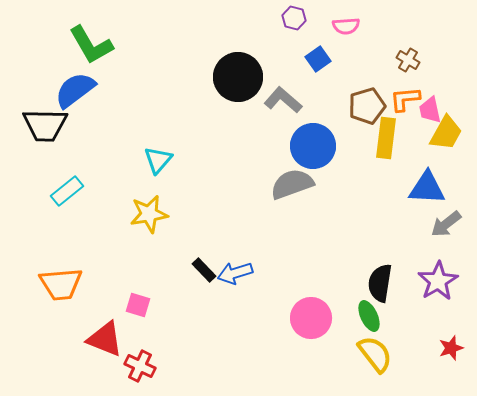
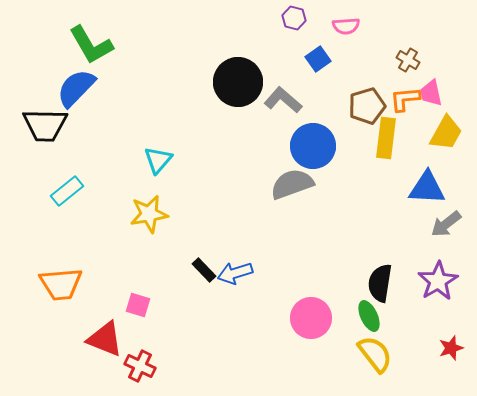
black circle: moved 5 px down
blue semicircle: moved 1 px right, 2 px up; rotated 9 degrees counterclockwise
pink trapezoid: moved 1 px right, 17 px up
